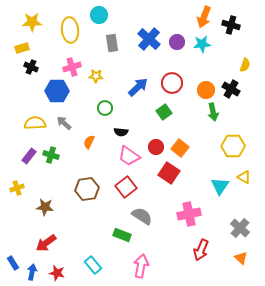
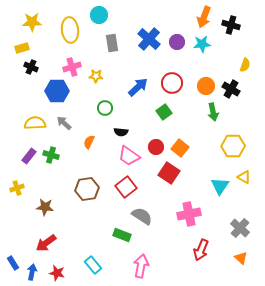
orange circle at (206, 90): moved 4 px up
